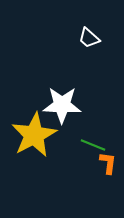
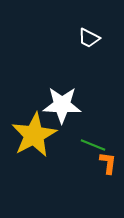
white trapezoid: rotated 15 degrees counterclockwise
